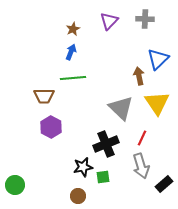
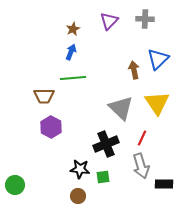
brown arrow: moved 5 px left, 6 px up
black star: moved 3 px left, 2 px down; rotated 18 degrees clockwise
black rectangle: rotated 42 degrees clockwise
